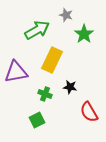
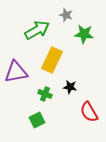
green star: rotated 30 degrees counterclockwise
